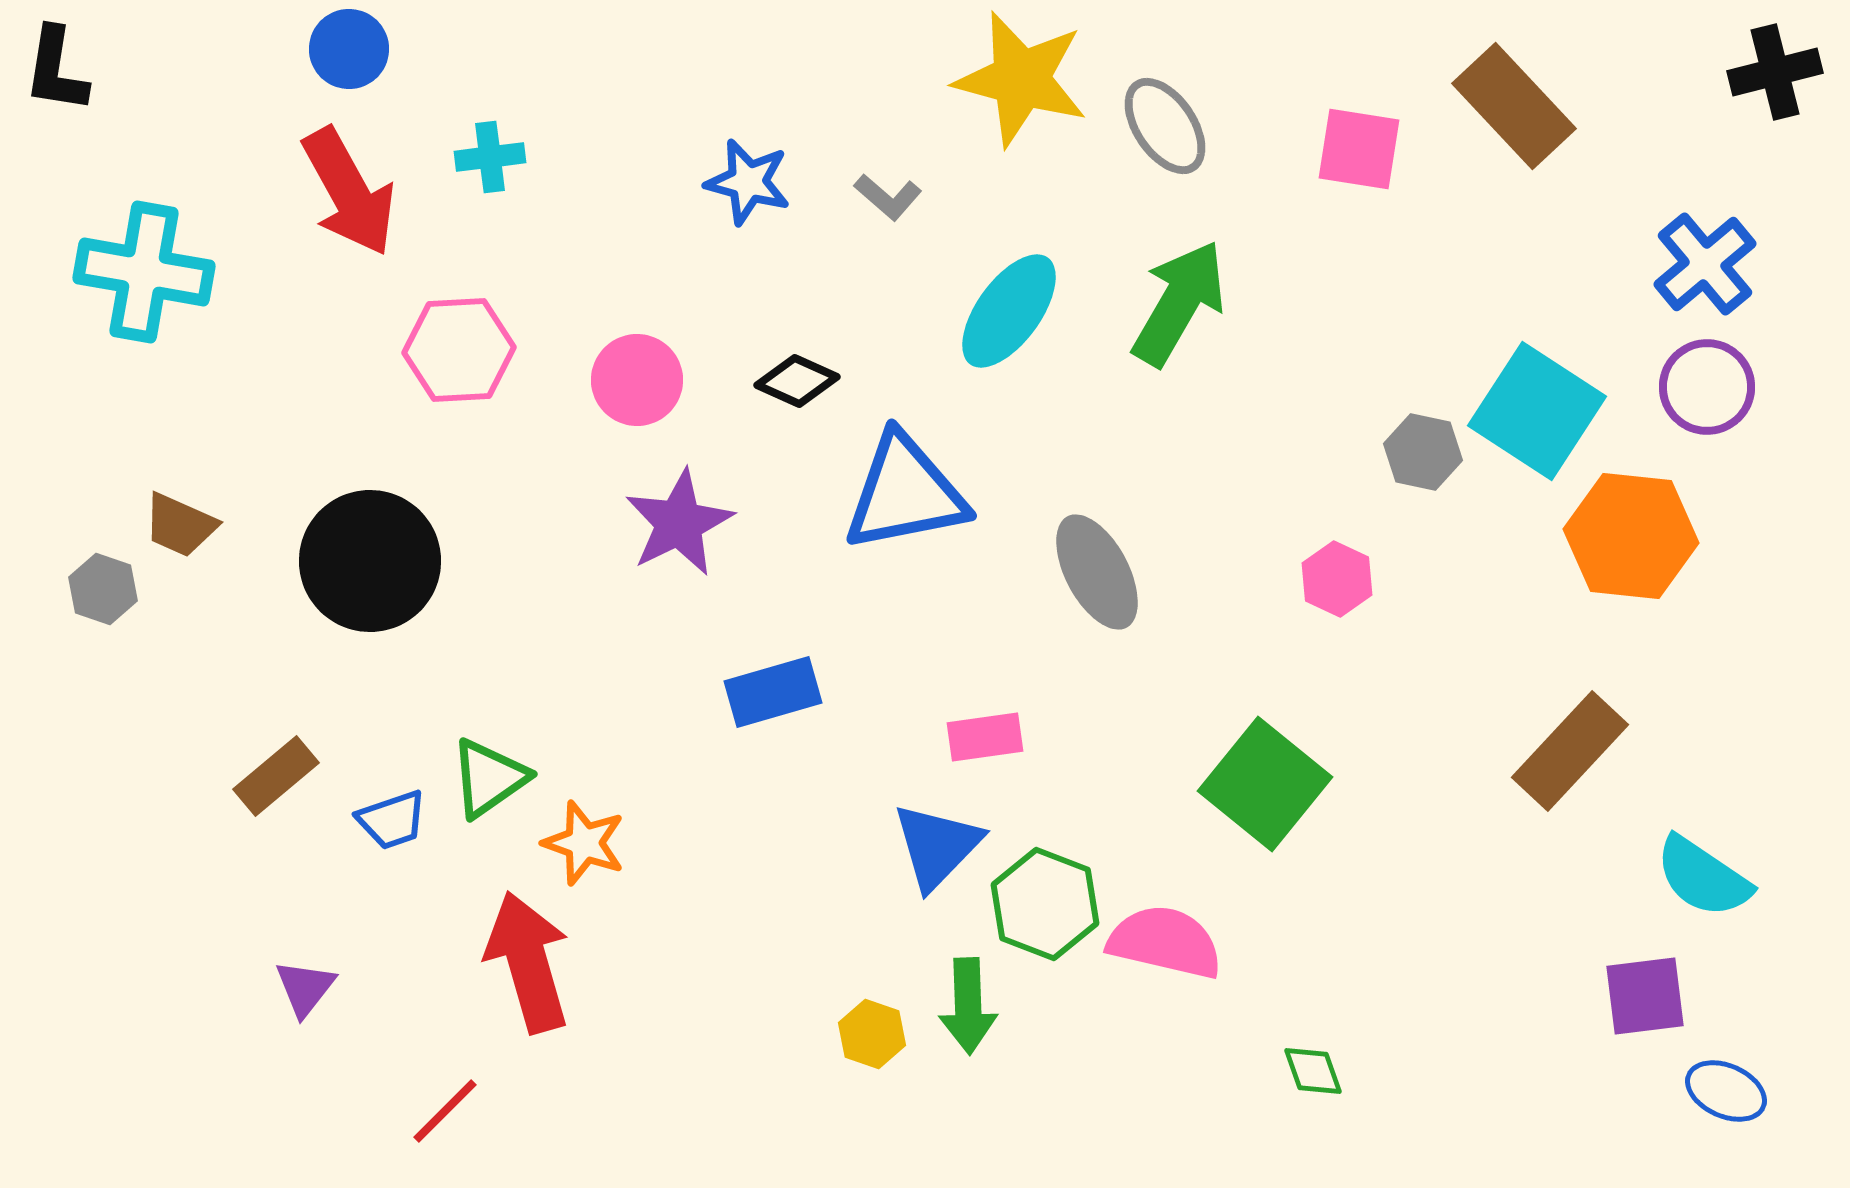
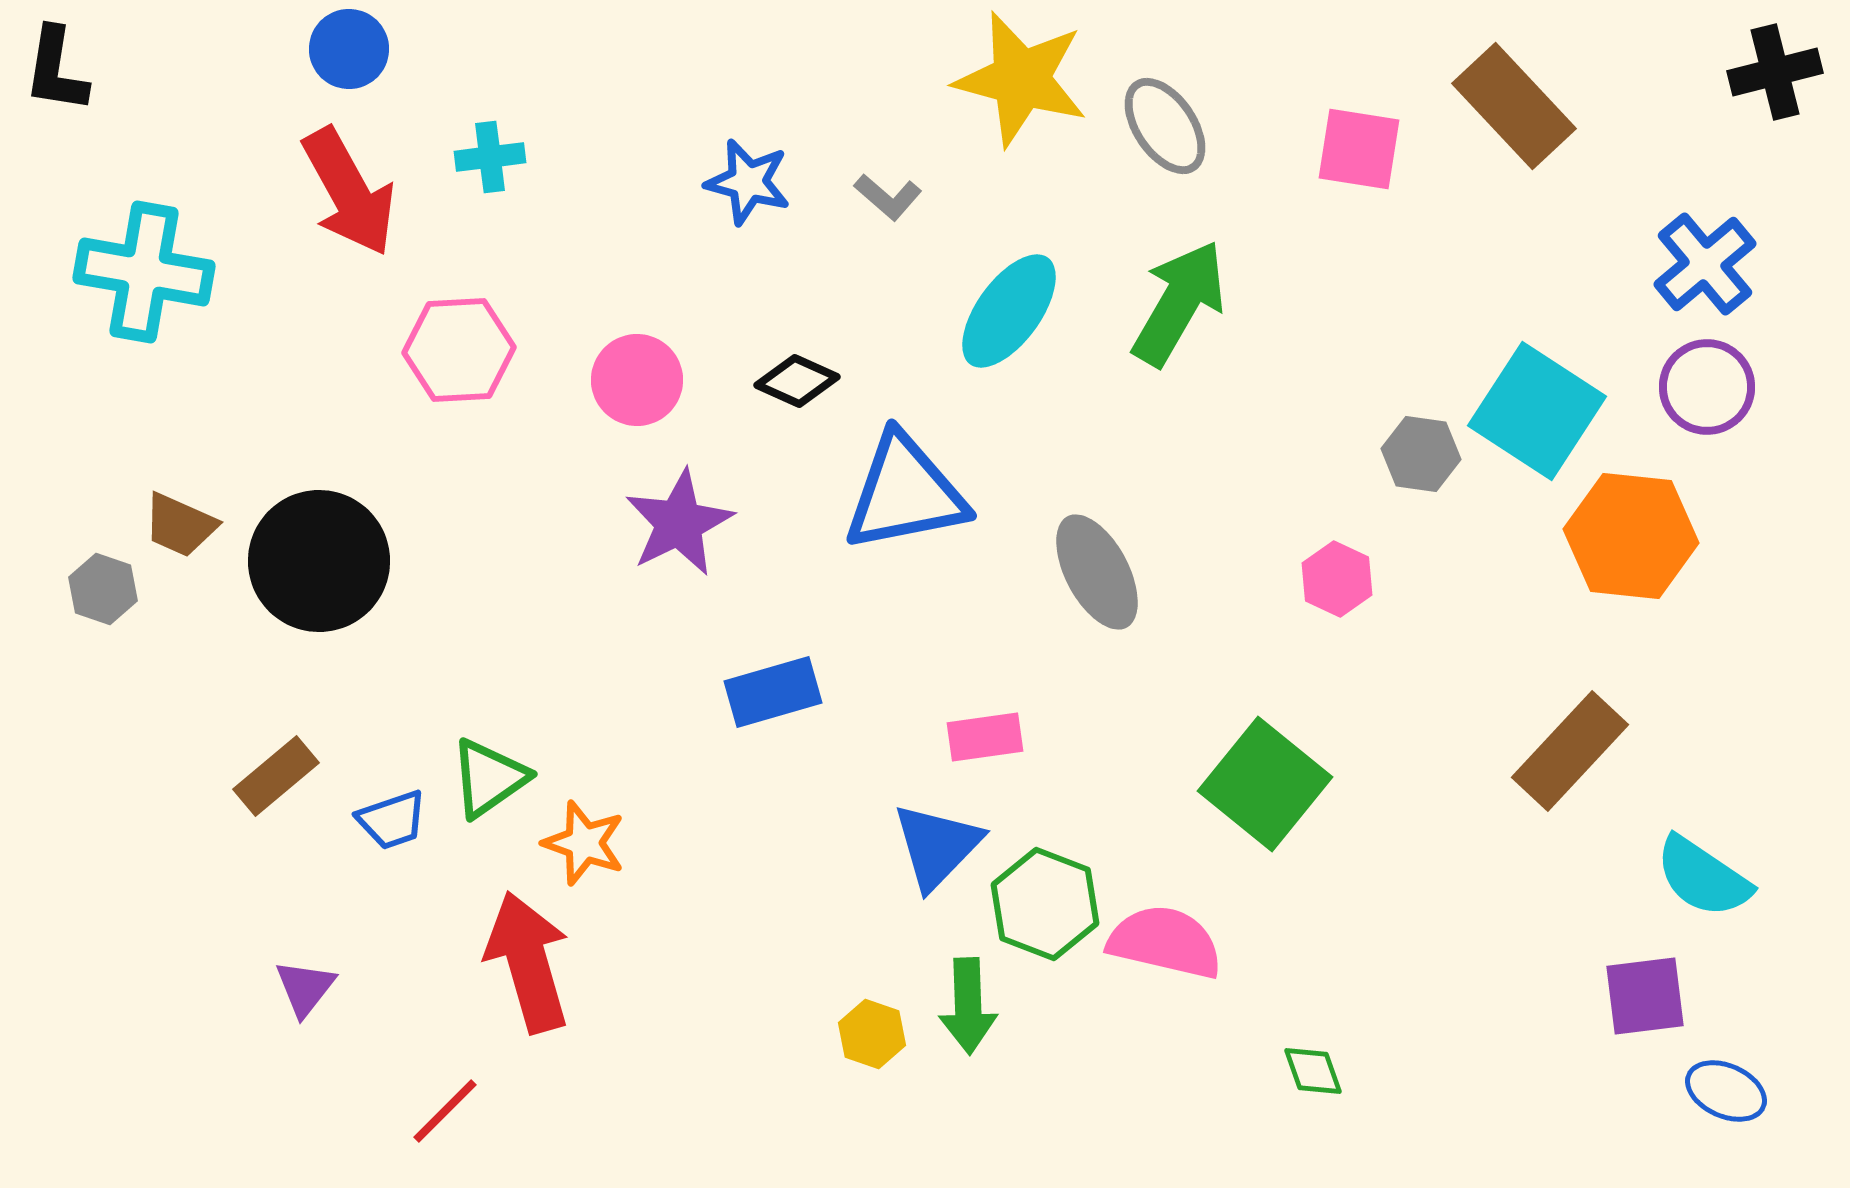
gray hexagon at (1423, 452): moved 2 px left, 2 px down; rotated 4 degrees counterclockwise
black circle at (370, 561): moved 51 px left
